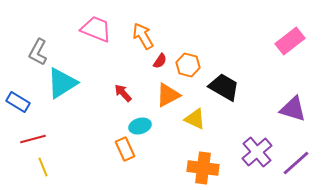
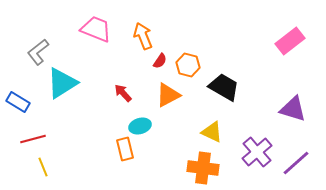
orange arrow: rotated 8 degrees clockwise
gray L-shape: rotated 24 degrees clockwise
yellow triangle: moved 17 px right, 13 px down
orange rectangle: rotated 10 degrees clockwise
